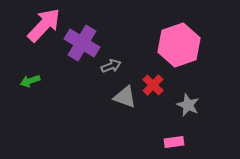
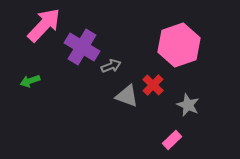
purple cross: moved 4 px down
gray triangle: moved 2 px right, 1 px up
pink rectangle: moved 2 px left, 2 px up; rotated 36 degrees counterclockwise
